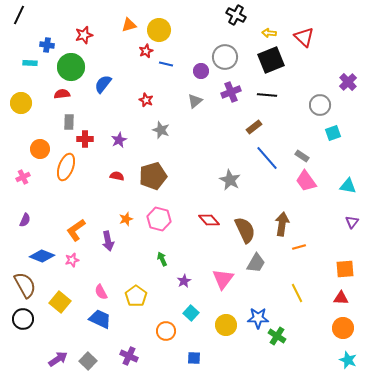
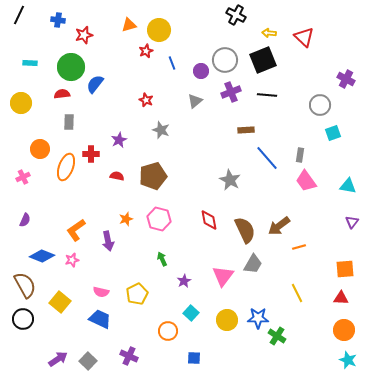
blue cross at (47, 45): moved 11 px right, 25 px up
gray circle at (225, 57): moved 3 px down
black square at (271, 60): moved 8 px left
blue line at (166, 64): moved 6 px right, 1 px up; rotated 56 degrees clockwise
purple cross at (348, 82): moved 2 px left, 3 px up; rotated 18 degrees counterclockwise
blue semicircle at (103, 84): moved 8 px left
brown rectangle at (254, 127): moved 8 px left, 3 px down; rotated 35 degrees clockwise
red cross at (85, 139): moved 6 px right, 15 px down
gray rectangle at (302, 156): moved 2 px left, 1 px up; rotated 64 degrees clockwise
red diamond at (209, 220): rotated 30 degrees clockwise
brown arrow at (282, 224): moved 3 px left, 2 px down; rotated 135 degrees counterclockwise
gray trapezoid at (256, 263): moved 3 px left, 1 px down
pink triangle at (223, 279): moved 3 px up
pink semicircle at (101, 292): rotated 49 degrees counterclockwise
yellow pentagon at (136, 296): moved 1 px right, 2 px up; rotated 10 degrees clockwise
yellow circle at (226, 325): moved 1 px right, 5 px up
orange circle at (343, 328): moved 1 px right, 2 px down
orange circle at (166, 331): moved 2 px right
